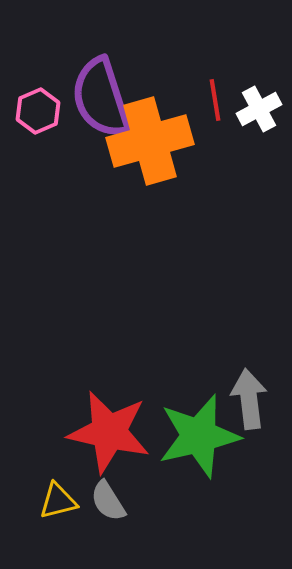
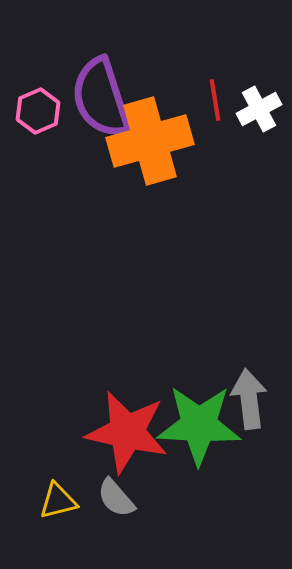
red star: moved 18 px right
green star: moved 11 px up; rotated 16 degrees clockwise
gray semicircle: moved 8 px right, 3 px up; rotated 9 degrees counterclockwise
